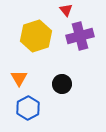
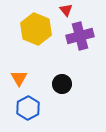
yellow hexagon: moved 7 px up; rotated 20 degrees counterclockwise
